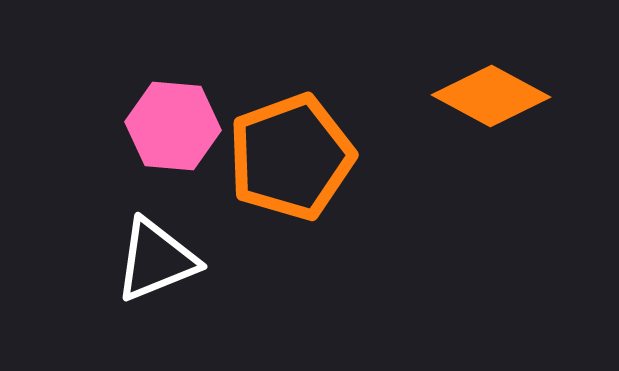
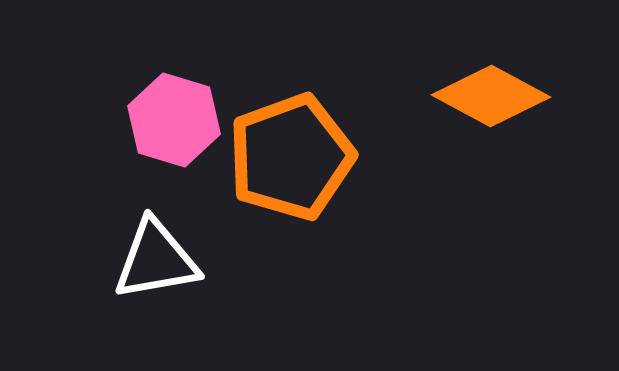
pink hexagon: moved 1 px right, 6 px up; rotated 12 degrees clockwise
white triangle: rotated 12 degrees clockwise
